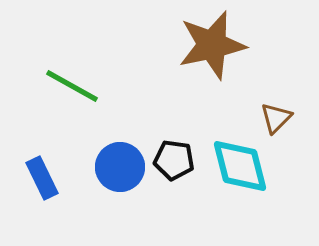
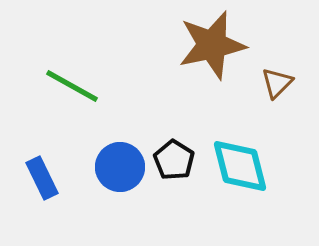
brown triangle: moved 1 px right, 35 px up
black pentagon: rotated 24 degrees clockwise
